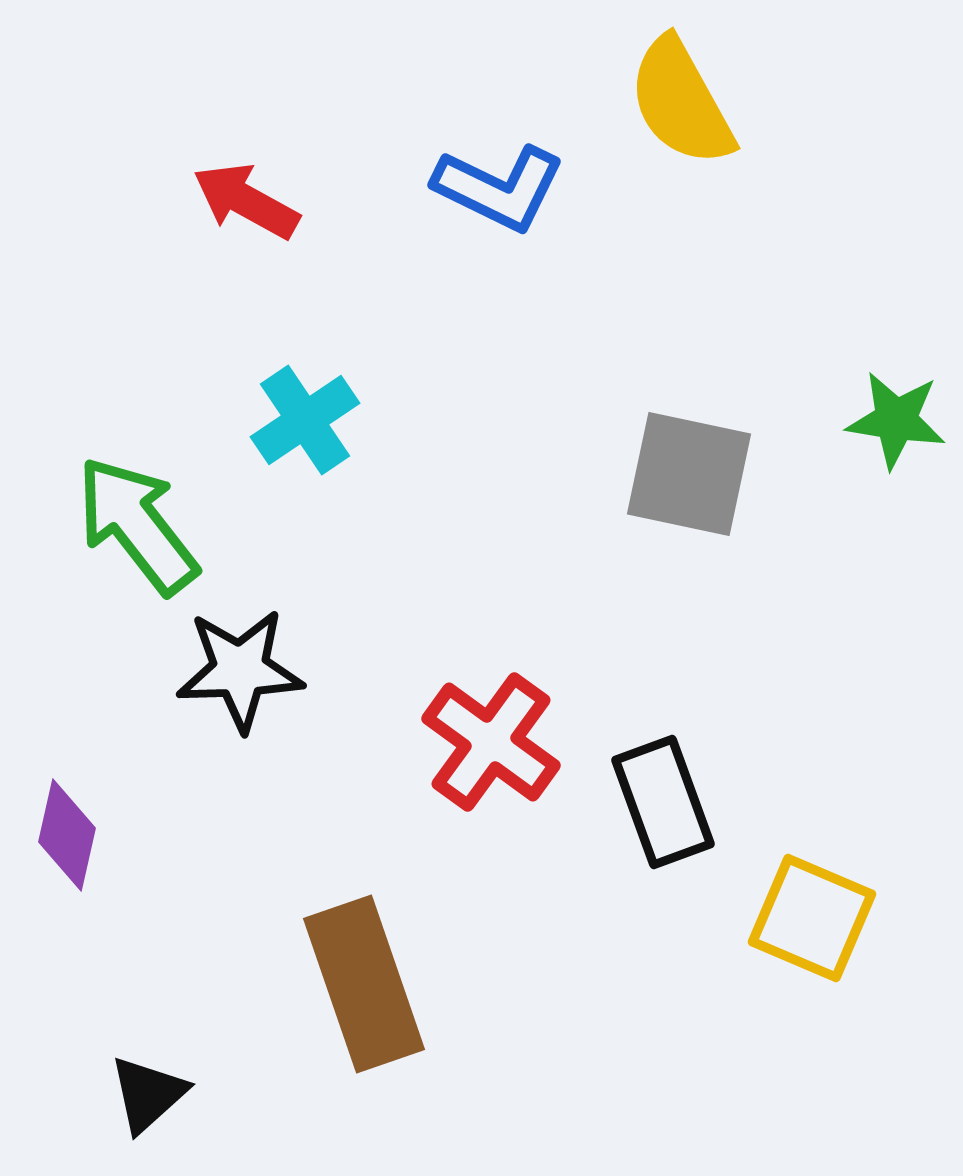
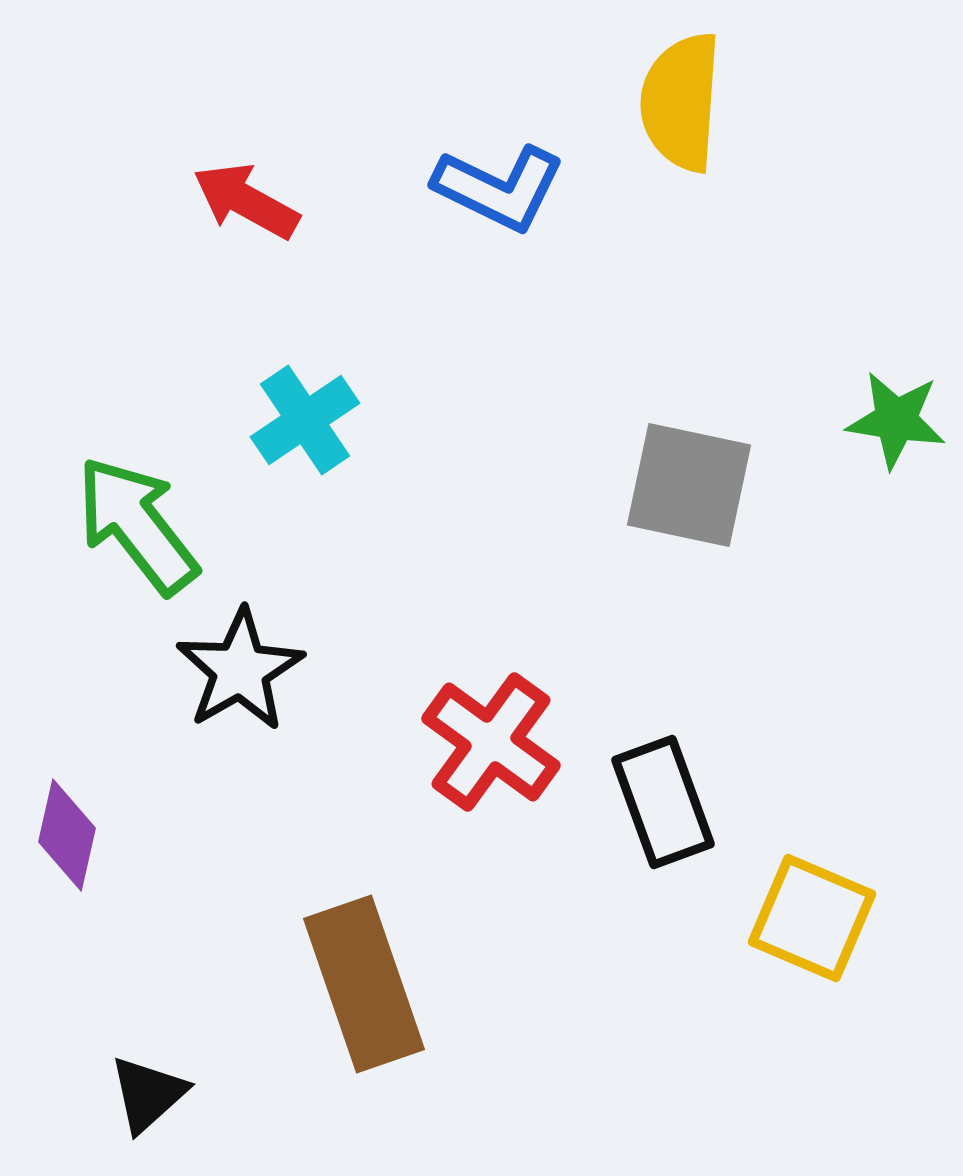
yellow semicircle: rotated 33 degrees clockwise
gray square: moved 11 px down
black star: rotated 28 degrees counterclockwise
